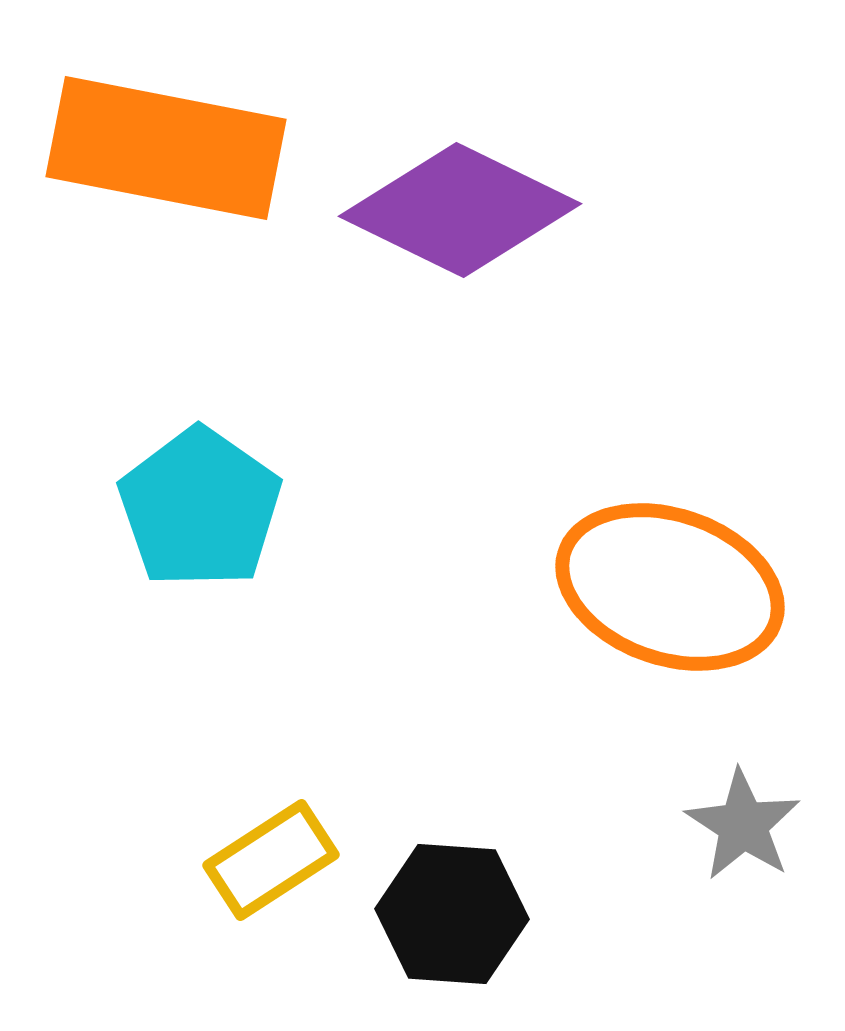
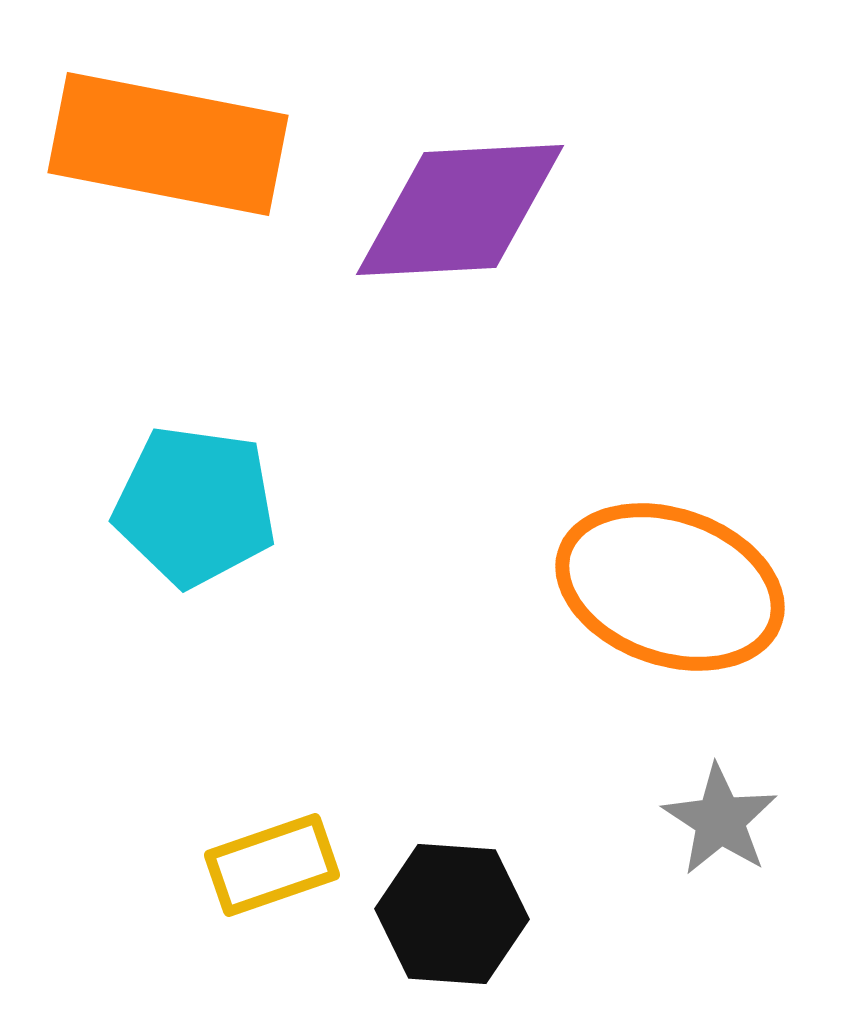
orange rectangle: moved 2 px right, 4 px up
purple diamond: rotated 29 degrees counterclockwise
cyan pentagon: moved 5 px left, 2 px up; rotated 27 degrees counterclockwise
gray star: moved 23 px left, 5 px up
yellow rectangle: moved 1 px right, 5 px down; rotated 14 degrees clockwise
